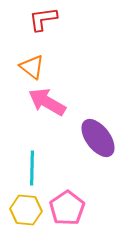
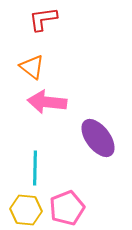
pink arrow: rotated 24 degrees counterclockwise
cyan line: moved 3 px right
pink pentagon: rotated 12 degrees clockwise
